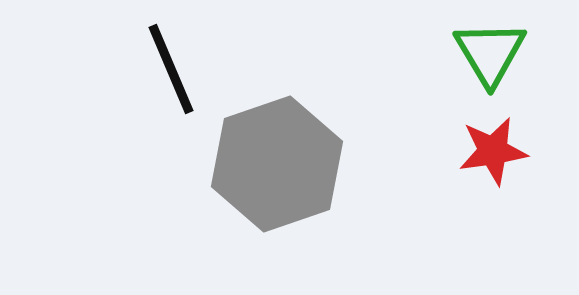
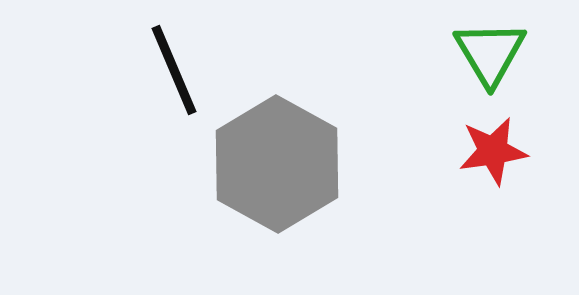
black line: moved 3 px right, 1 px down
gray hexagon: rotated 12 degrees counterclockwise
